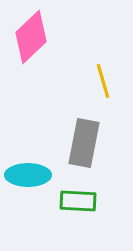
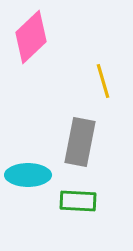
gray rectangle: moved 4 px left, 1 px up
